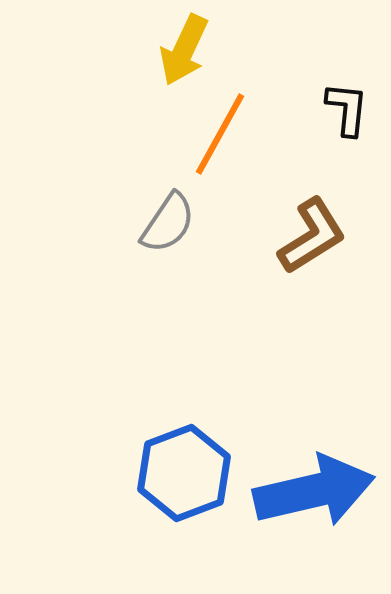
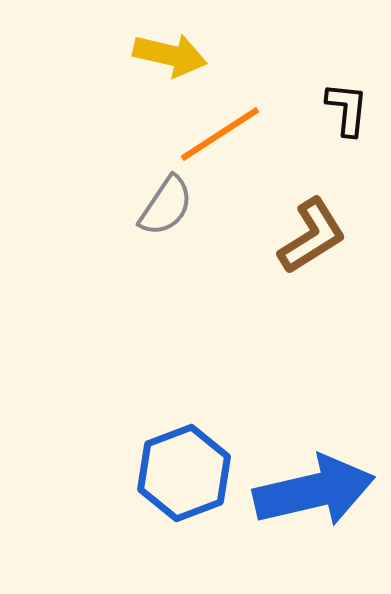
yellow arrow: moved 14 px left, 5 px down; rotated 102 degrees counterclockwise
orange line: rotated 28 degrees clockwise
gray semicircle: moved 2 px left, 17 px up
